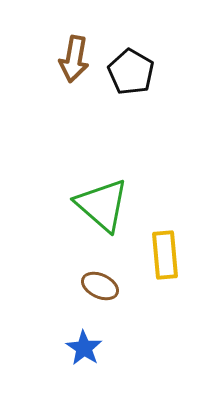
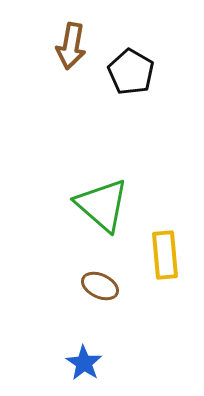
brown arrow: moved 3 px left, 13 px up
blue star: moved 15 px down
